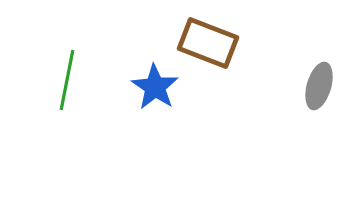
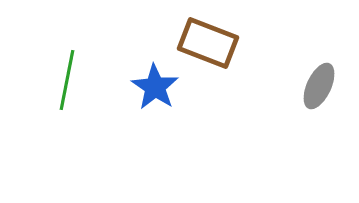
gray ellipse: rotated 9 degrees clockwise
